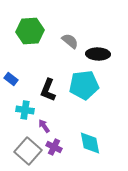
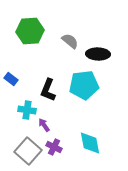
cyan cross: moved 2 px right
purple arrow: moved 1 px up
